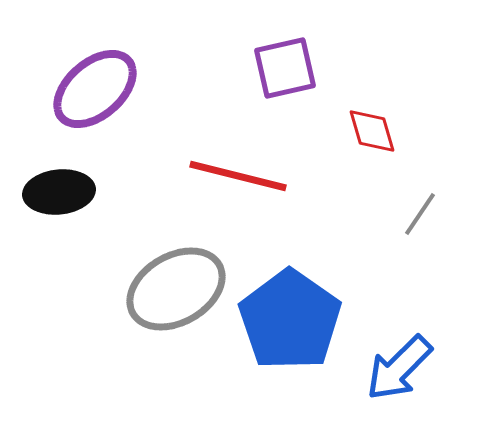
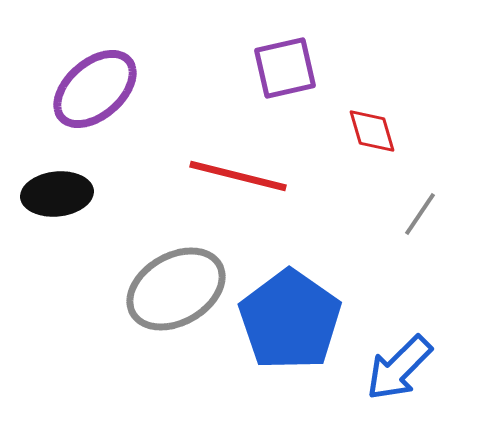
black ellipse: moved 2 px left, 2 px down
